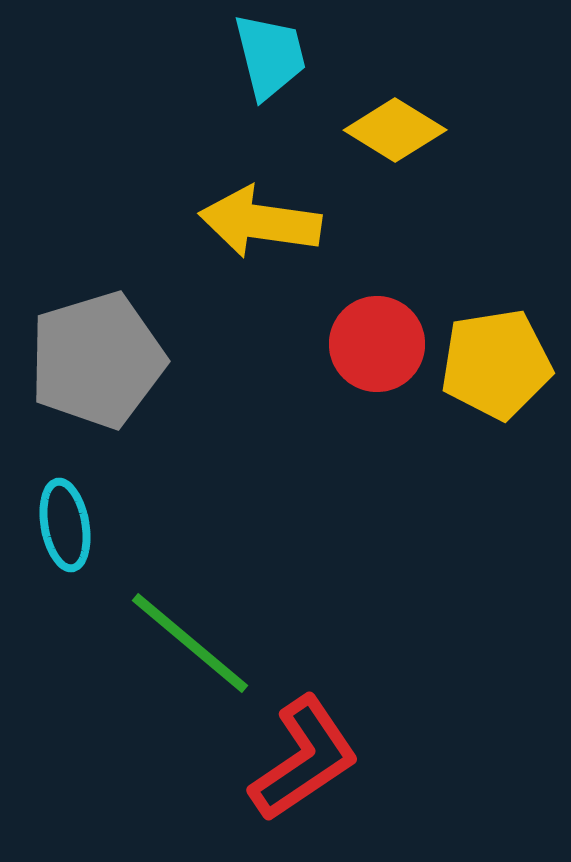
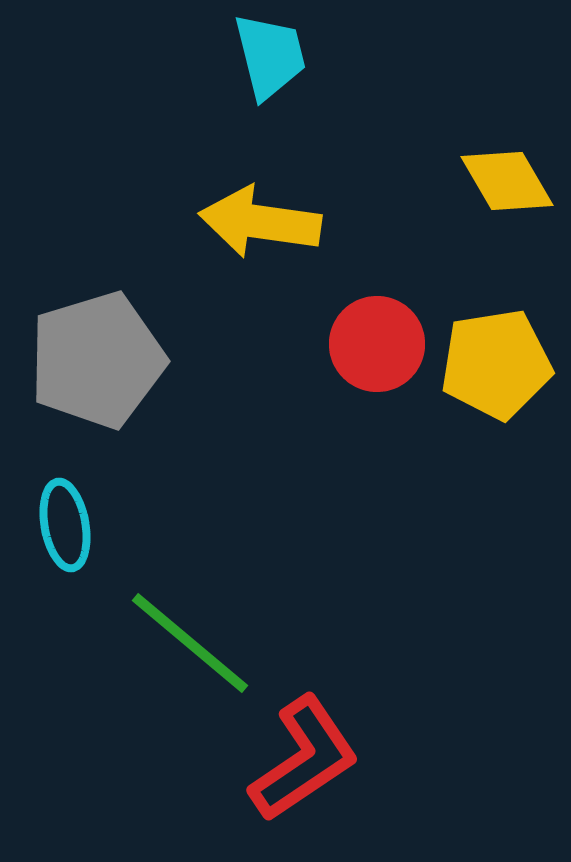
yellow diamond: moved 112 px right, 51 px down; rotated 28 degrees clockwise
